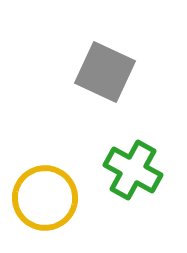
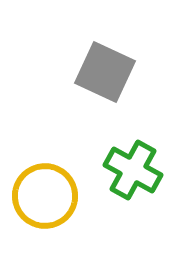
yellow circle: moved 2 px up
